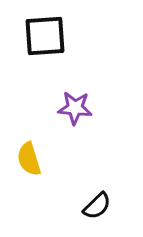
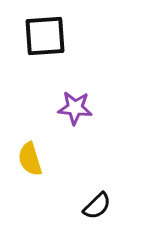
yellow semicircle: moved 1 px right
